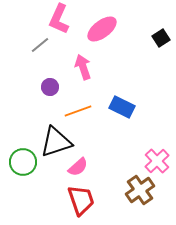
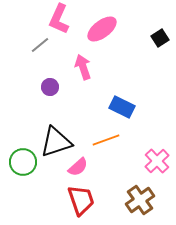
black square: moved 1 px left
orange line: moved 28 px right, 29 px down
brown cross: moved 10 px down
